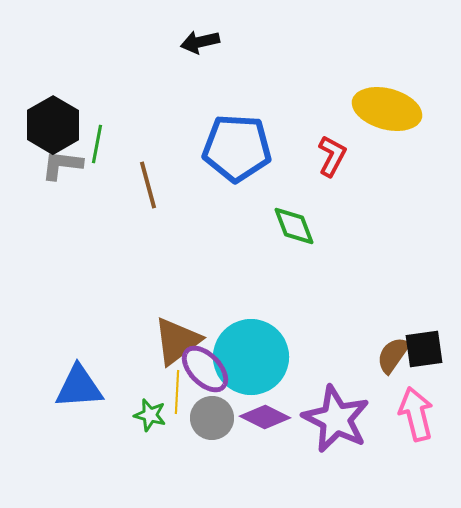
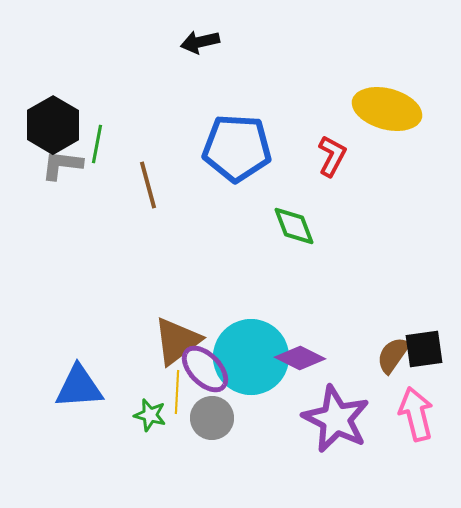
purple diamond: moved 35 px right, 59 px up
